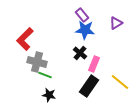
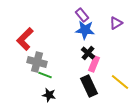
black cross: moved 8 px right
black rectangle: rotated 60 degrees counterclockwise
